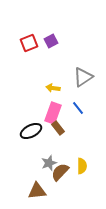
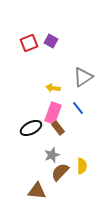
purple square: rotated 32 degrees counterclockwise
black ellipse: moved 3 px up
gray star: moved 3 px right, 8 px up
brown triangle: rotated 12 degrees clockwise
